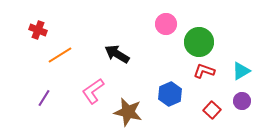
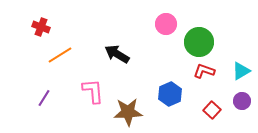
red cross: moved 3 px right, 3 px up
pink L-shape: rotated 120 degrees clockwise
brown star: rotated 16 degrees counterclockwise
